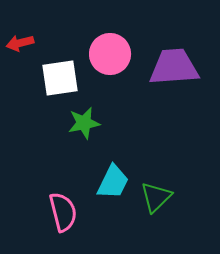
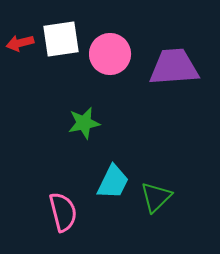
white square: moved 1 px right, 39 px up
